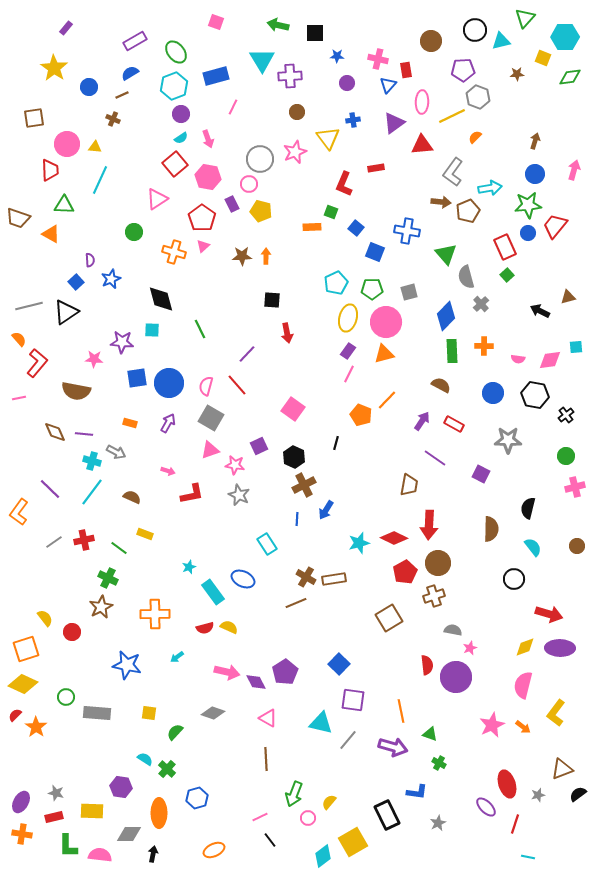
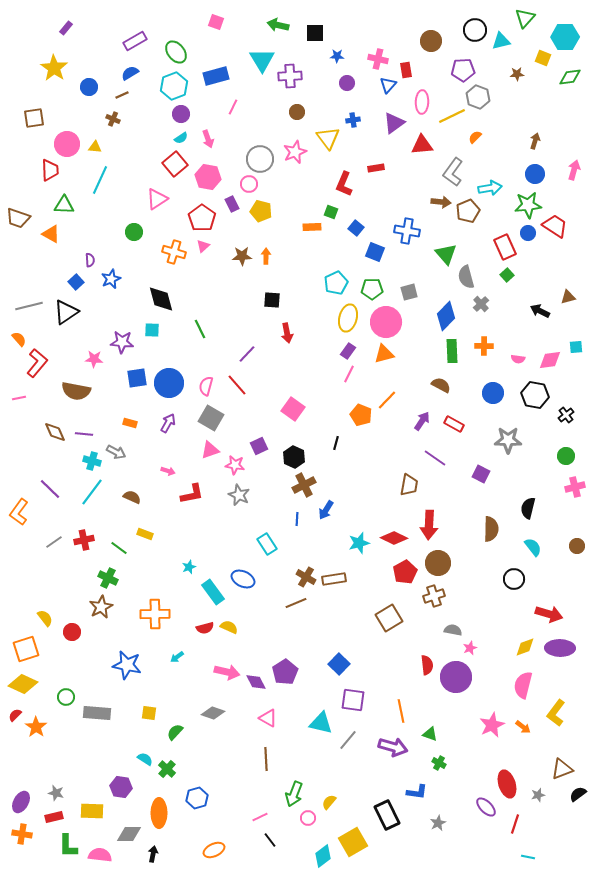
red trapezoid at (555, 226): rotated 84 degrees clockwise
